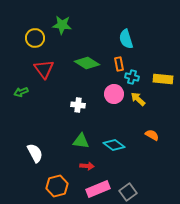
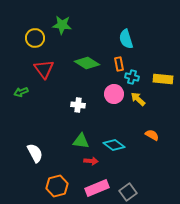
red arrow: moved 4 px right, 5 px up
pink rectangle: moved 1 px left, 1 px up
